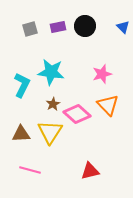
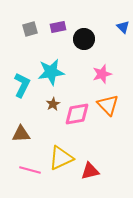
black circle: moved 1 px left, 13 px down
cyan star: rotated 16 degrees counterclockwise
pink diamond: rotated 52 degrees counterclockwise
yellow triangle: moved 11 px right, 26 px down; rotated 32 degrees clockwise
